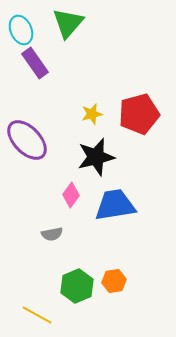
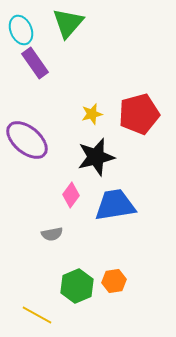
purple ellipse: rotated 6 degrees counterclockwise
